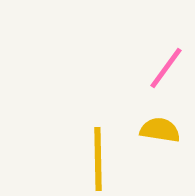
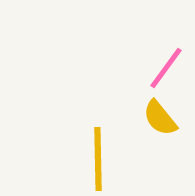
yellow semicircle: moved 12 px up; rotated 138 degrees counterclockwise
